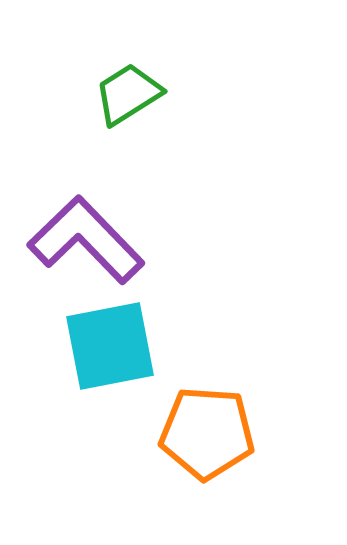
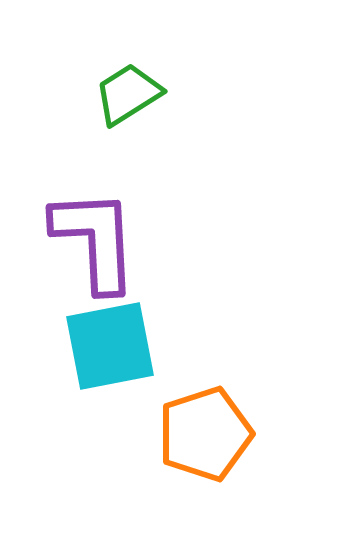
purple L-shape: moved 9 px right; rotated 41 degrees clockwise
orange pentagon: moved 2 px left, 1 px down; rotated 22 degrees counterclockwise
